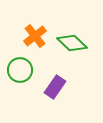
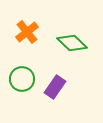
orange cross: moved 8 px left, 4 px up
green circle: moved 2 px right, 9 px down
